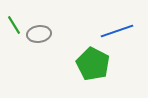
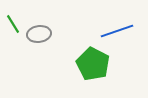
green line: moved 1 px left, 1 px up
